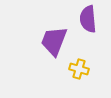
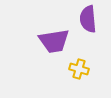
purple trapezoid: rotated 120 degrees counterclockwise
